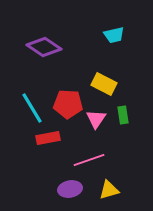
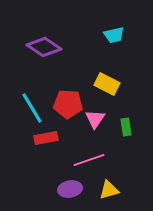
yellow rectangle: moved 3 px right
green rectangle: moved 3 px right, 12 px down
pink triangle: moved 1 px left
red rectangle: moved 2 px left
